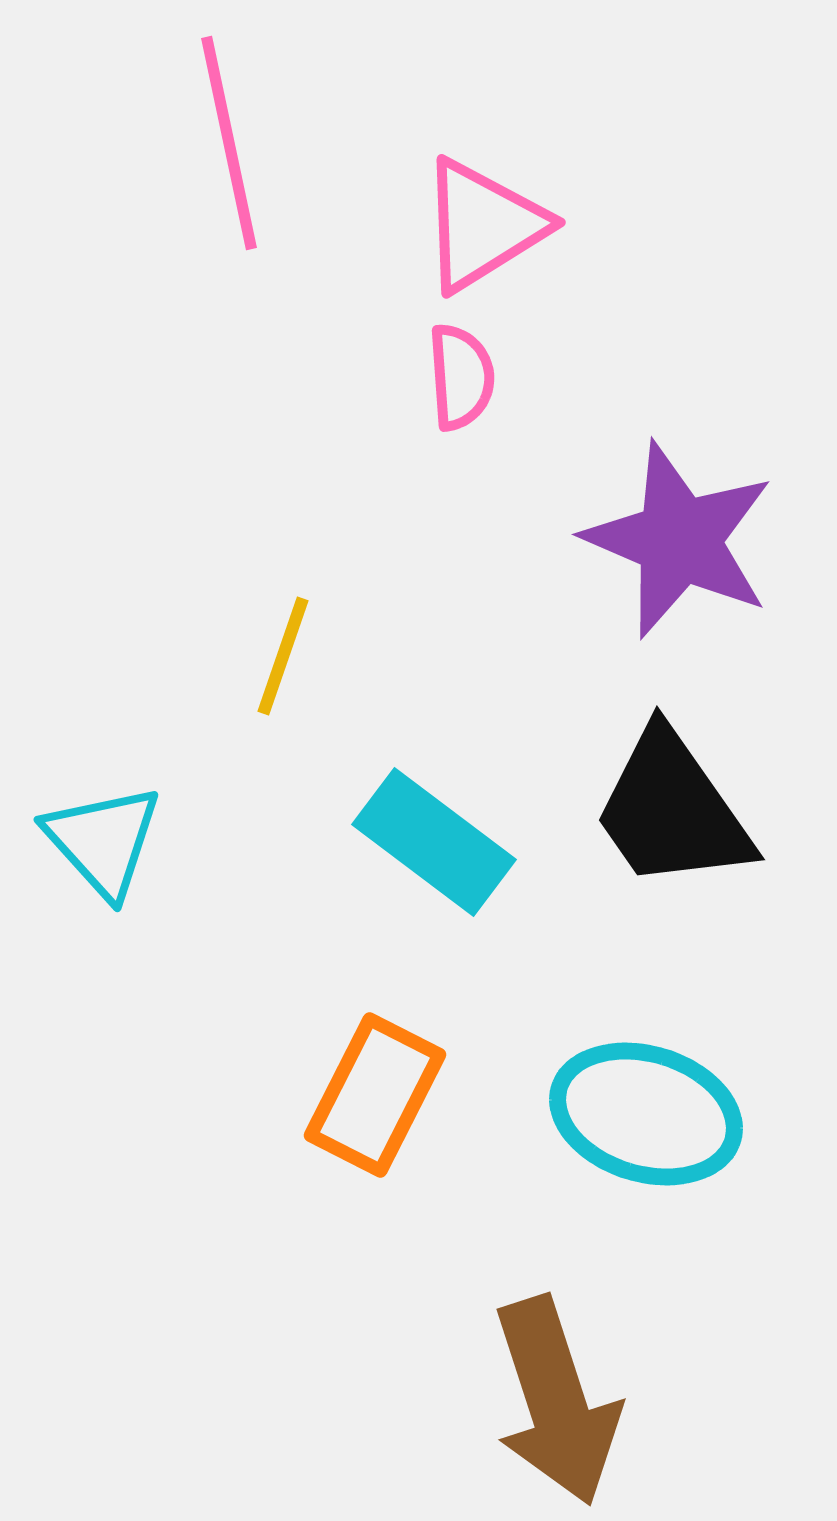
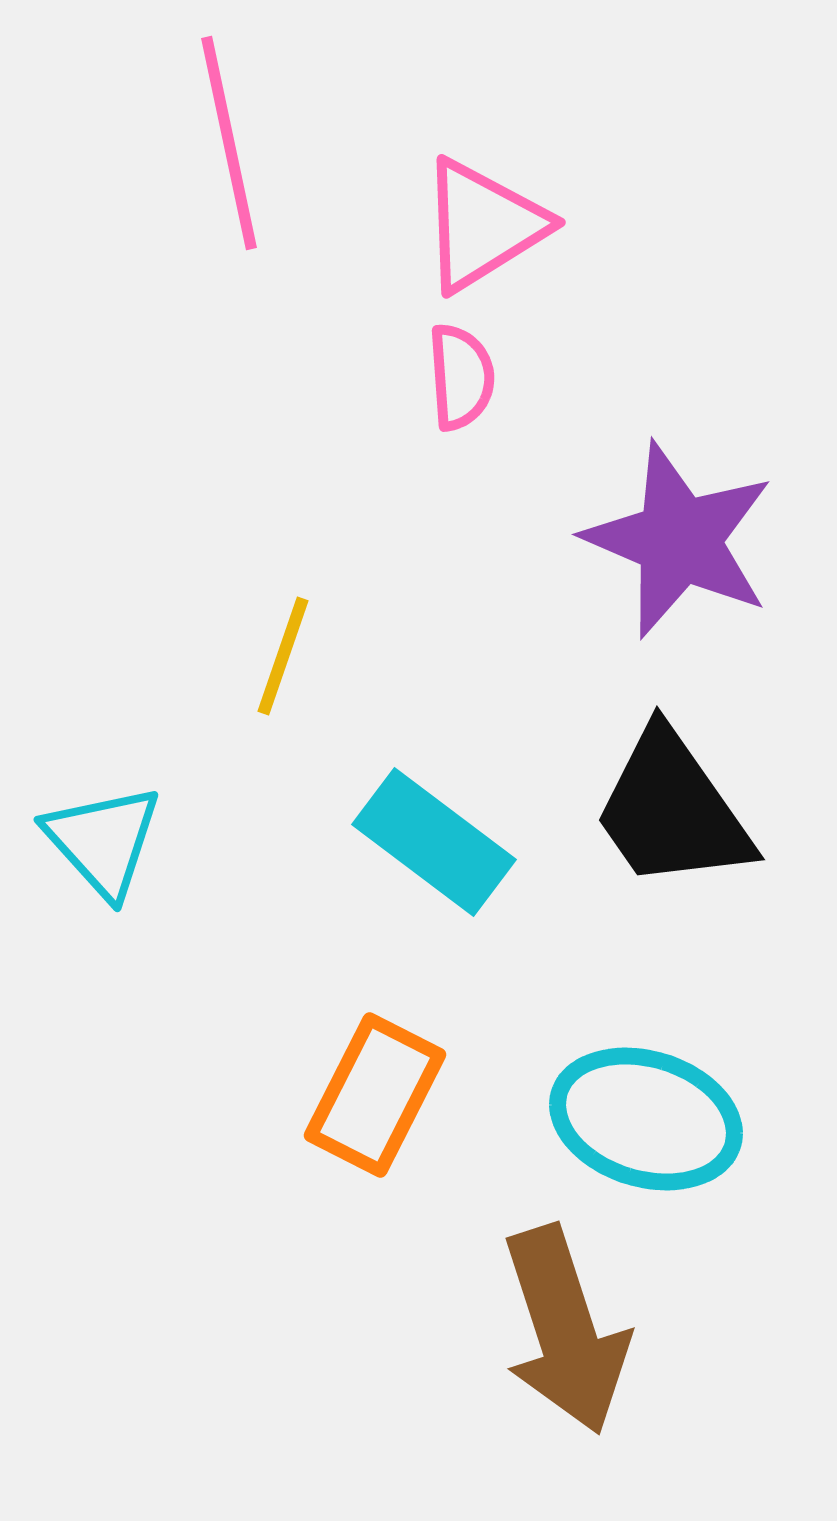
cyan ellipse: moved 5 px down
brown arrow: moved 9 px right, 71 px up
